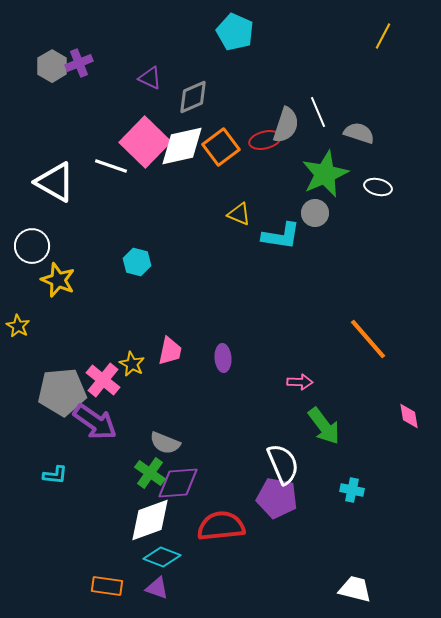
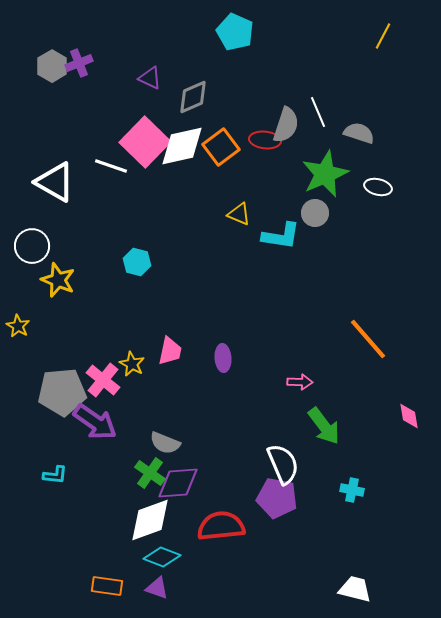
red ellipse at (265, 140): rotated 20 degrees clockwise
